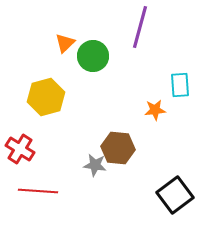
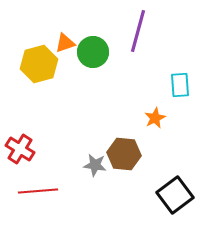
purple line: moved 2 px left, 4 px down
orange triangle: rotated 25 degrees clockwise
green circle: moved 4 px up
yellow hexagon: moved 7 px left, 33 px up
orange star: moved 8 px down; rotated 20 degrees counterclockwise
brown hexagon: moved 6 px right, 6 px down
red line: rotated 9 degrees counterclockwise
